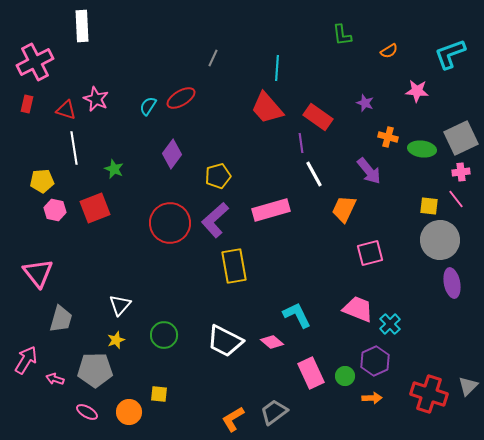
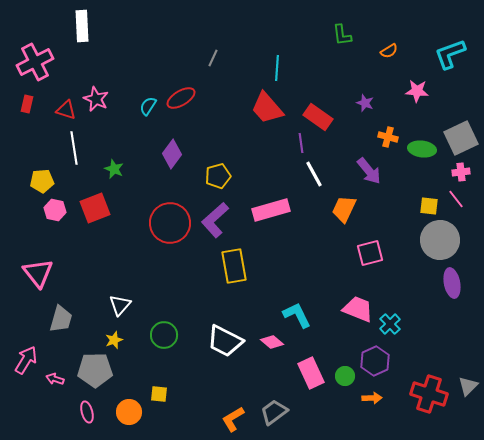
yellow star at (116, 340): moved 2 px left
pink ellipse at (87, 412): rotated 45 degrees clockwise
